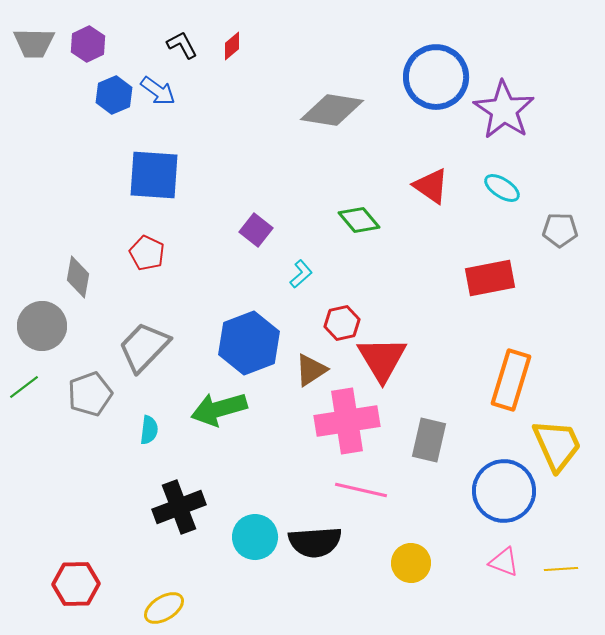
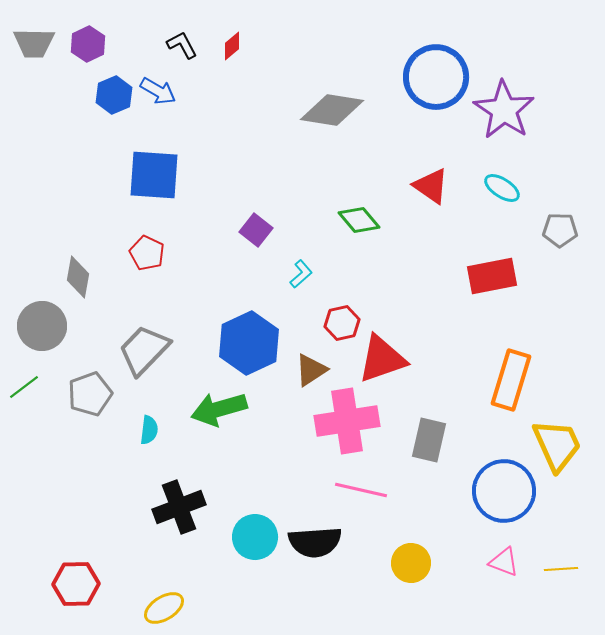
blue arrow at (158, 91): rotated 6 degrees counterclockwise
red rectangle at (490, 278): moved 2 px right, 2 px up
blue hexagon at (249, 343): rotated 4 degrees counterclockwise
gray trapezoid at (144, 347): moved 3 px down
red triangle at (382, 359): rotated 42 degrees clockwise
